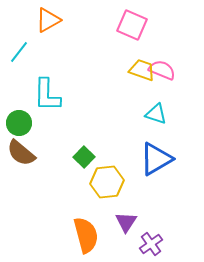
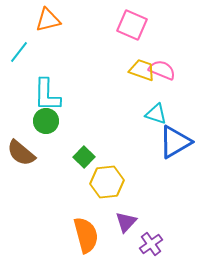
orange triangle: rotated 16 degrees clockwise
green circle: moved 27 px right, 2 px up
blue triangle: moved 19 px right, 17 px up
purple triangle: rotated 10 degrees clockwise
